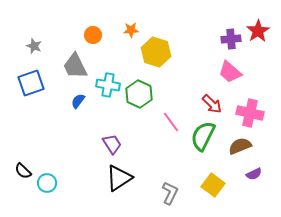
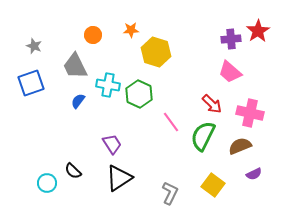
black semicircle: moved 50 px right
